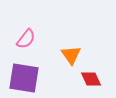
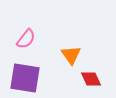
purple square: moved 1 px right
